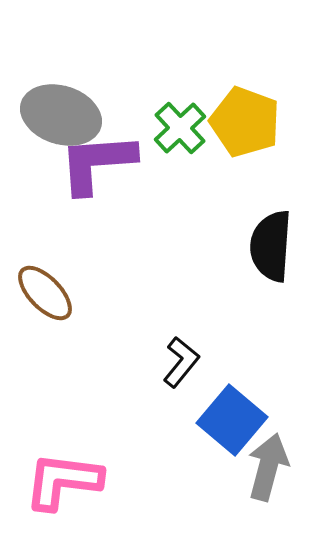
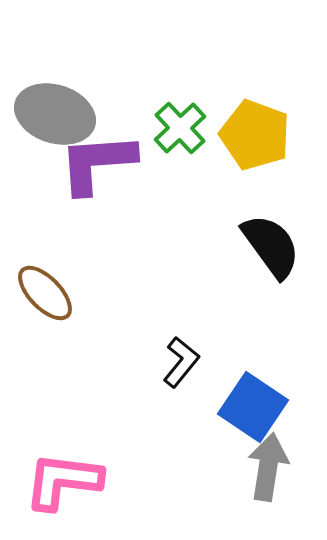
gray ellipse: moved 6 px left, 1 px up
yellow pentagon: moved 10 px right, 13 px down
black semicircle: rotated 140 degrees clockwise
blue square: moved 21 px right, 13 px up; rotated 6 degrees counterclockwise
gray arrow: rotated 6 degrees counterclockwise
